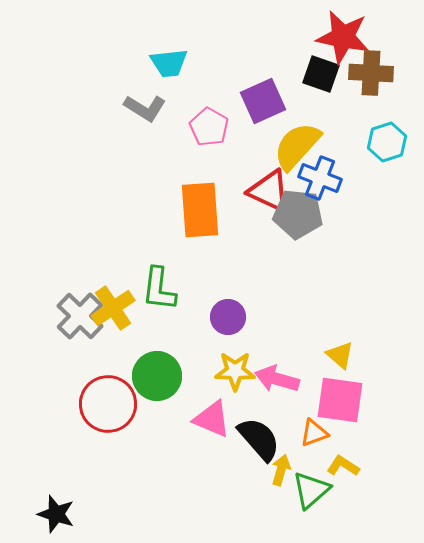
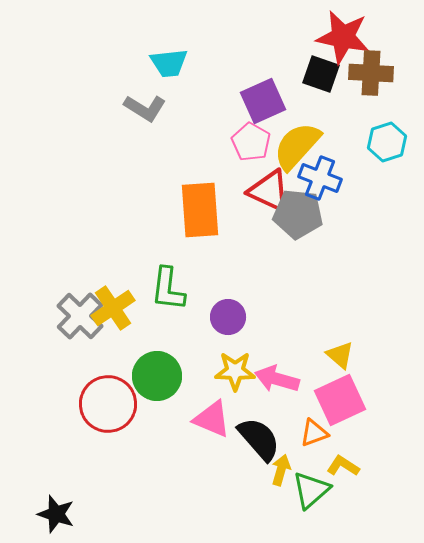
pink pentagon: moved 42 px right, 15 px down
green L-shape: moved 9 px right
pink square: rotated 33 degrees counterclockwise
